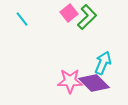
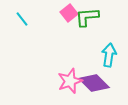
green L-shape: rotated 140 degrees counterclockwise
cyan arrow: moved 6 px right, 8 px up; rotated 15 degrees counterclockwise
pink star: rotated 20 degrees counterclockwise
